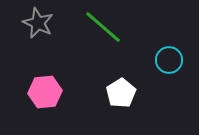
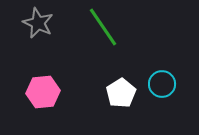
green line: rotated 15 degrees clockwise
cyan circle: moved 7 px left, 24 px down
pink hexagon: moved 2 px left
